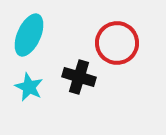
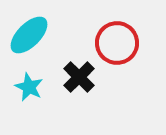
cyan ellipse: rotated 21 degrees clockwise
black cross: rotated 28 degrees clockwise
